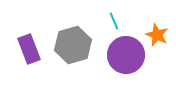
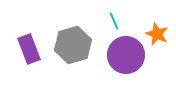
orange star: moved 1 px up
